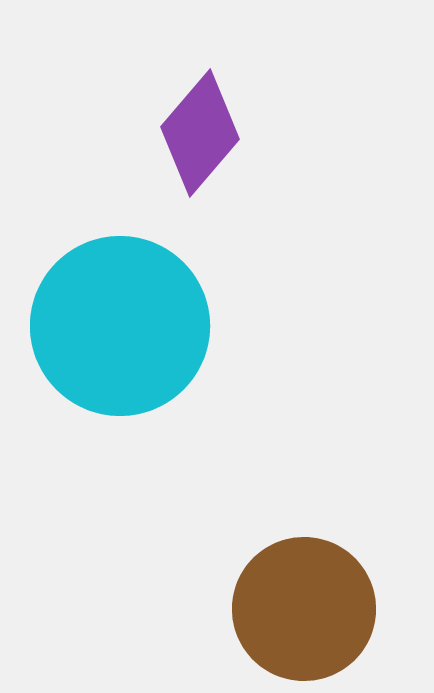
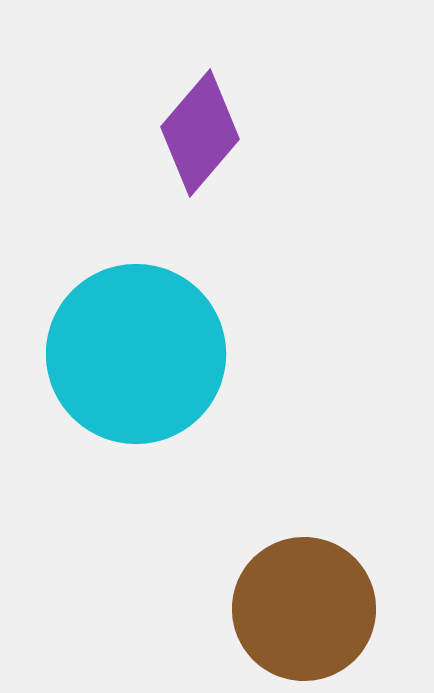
cyan circle: moved 16 px right, 28 px down
